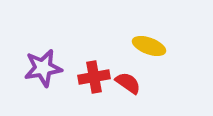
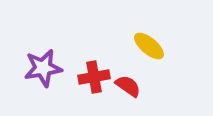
yellow ellipse: rotated 20 degrees clockwise
red semicircle: moved 3 px down
